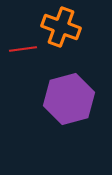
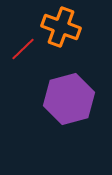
red line: rotated 36 degrees counterclockwise
